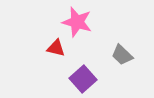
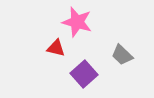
purple square: moved 1 px right, 5 px up
